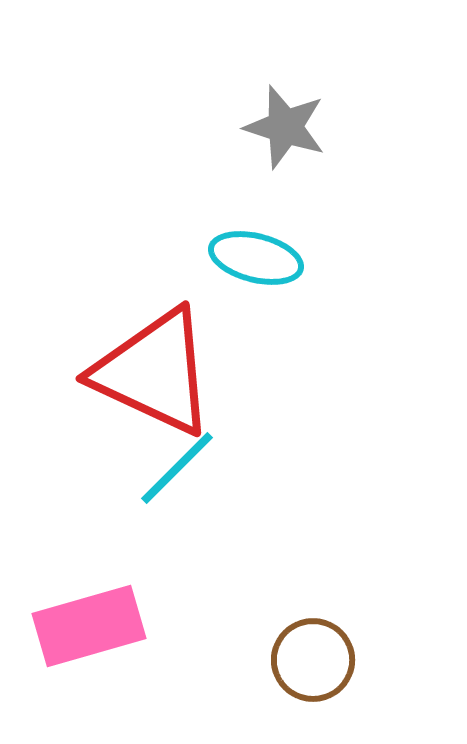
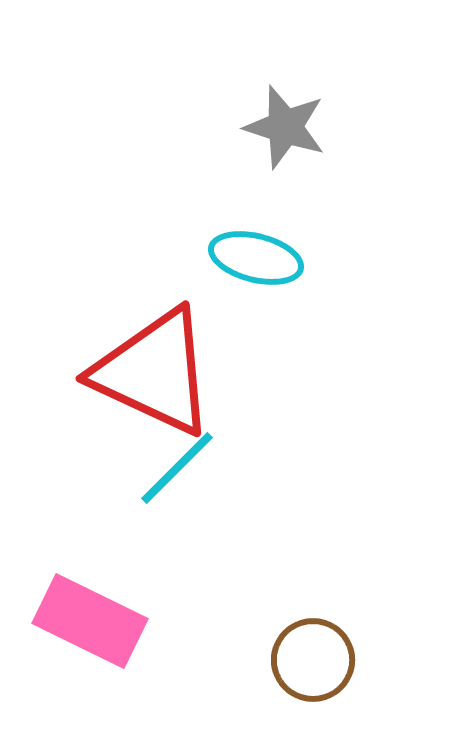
pink rectangle: moved 1 px right, 5 px up; rotated 42 degrees clockwise
